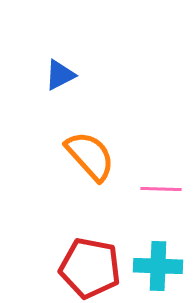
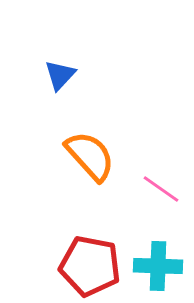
blue triangle: rotated 20 degrees counterclockwise
pink line: rotated 33 degrees clockwise
red pentagon: moved 2 px up
